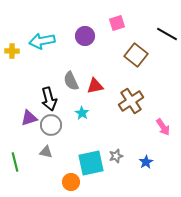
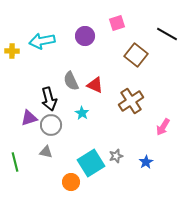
red triangle: moved 1 px up; rotated 36 degrees clockwise
pink arrow: rotated 66 degrees clockwise
cyan square: rotated 20 degrees counterclockwise
